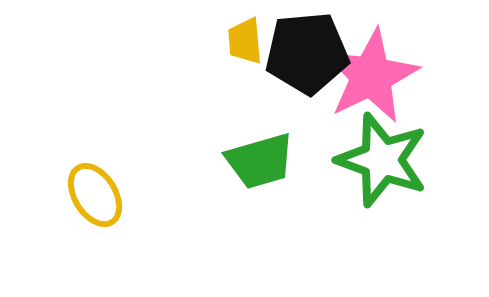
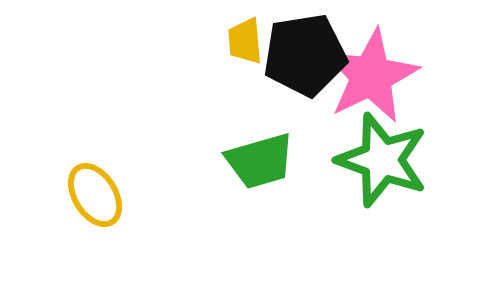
black pentagon: moved 2 px left, 2 px down; rotated 4 degrees counterclockwise
